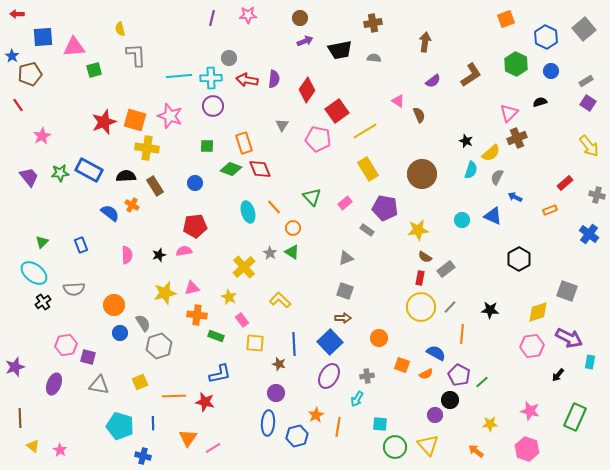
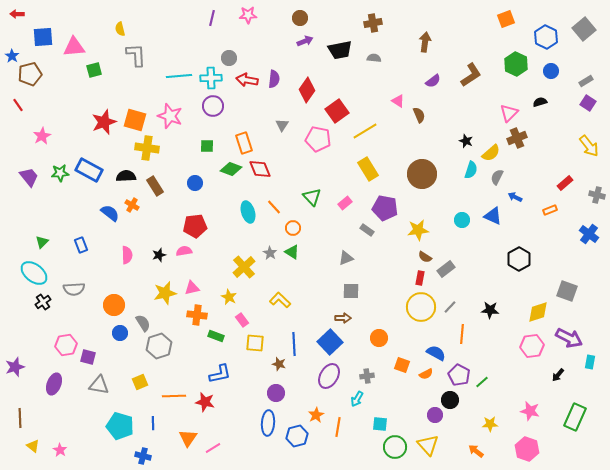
gray square at (345, 291): moved 6 px right; rotated 18 degrees counterclockwise
